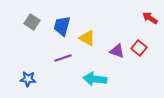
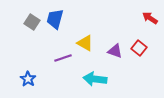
blue trapezoid: moved 7 px left, 7 px up
yellow triangle: moved 2 px left, 5 px down
purple triangle: moved 2 px left
blue star: rotated 28 degrees clockwise
